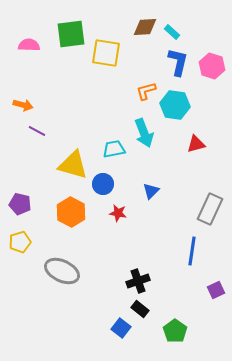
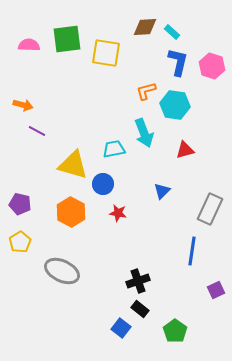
green square: moved 4 px left, 5 px down
red triangle: moved 11 px left, 6 px down
blue triangle: moved 11 px right
yellow pentagon: rotated 15 degrees counterclockwise
